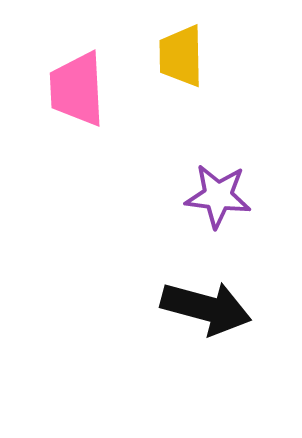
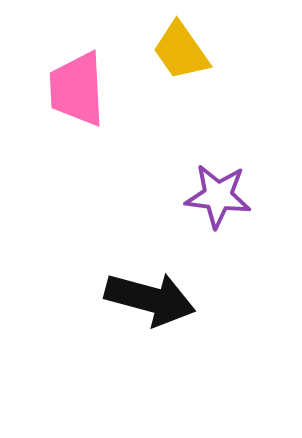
yellow trapezoid: moved 5 px up; rotated 34 degrees counterclockwise
black arrow: moved 56 px left, 9 px up
